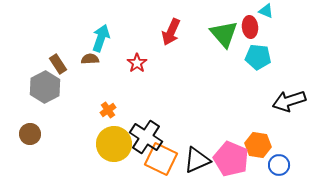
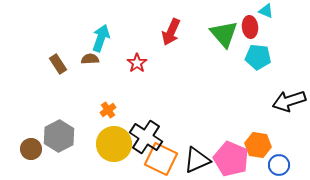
gray hexagon: moved 14 px right, 49 px down
brown circle: moved 1 px right, 15 px down
